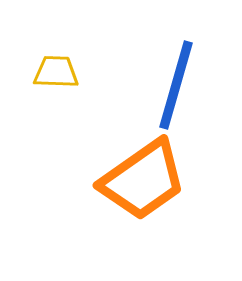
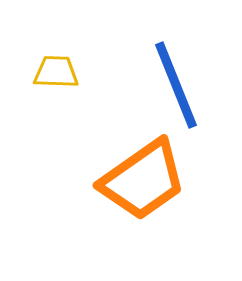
blue line: rotated 38 degrees counterclockwise
